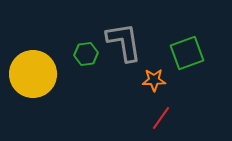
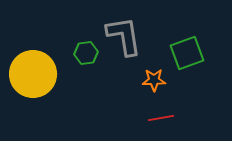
gray L-shape: moved 6 px up
green hexagon: moved 1 px up
red line: rotated 45 degrees clockwise
